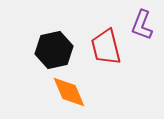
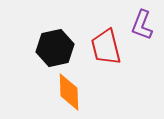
black hexagon: moved 1 px right, 2 px up
orange diamond: rotated 21 degrees clockwise
